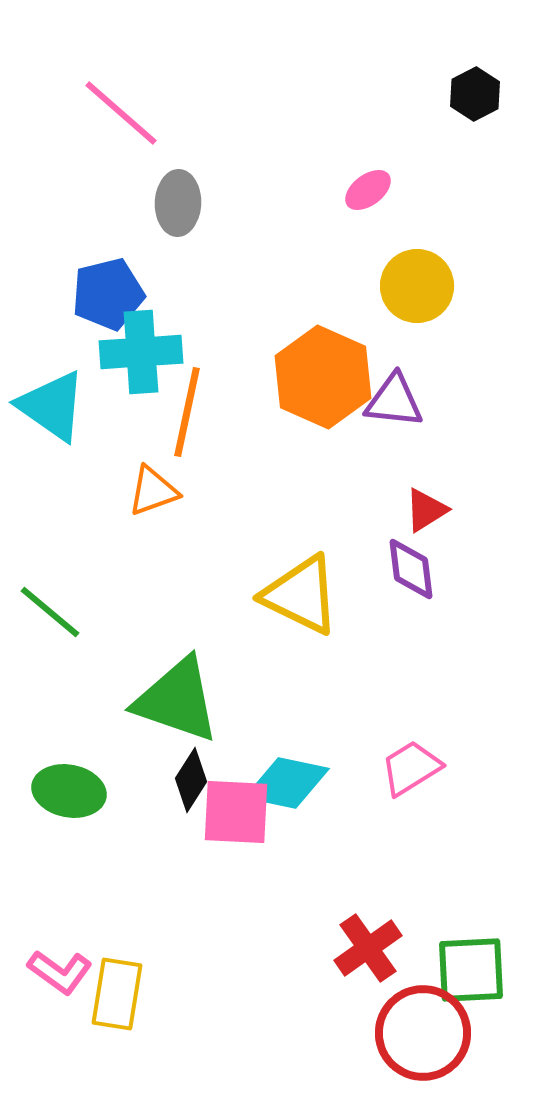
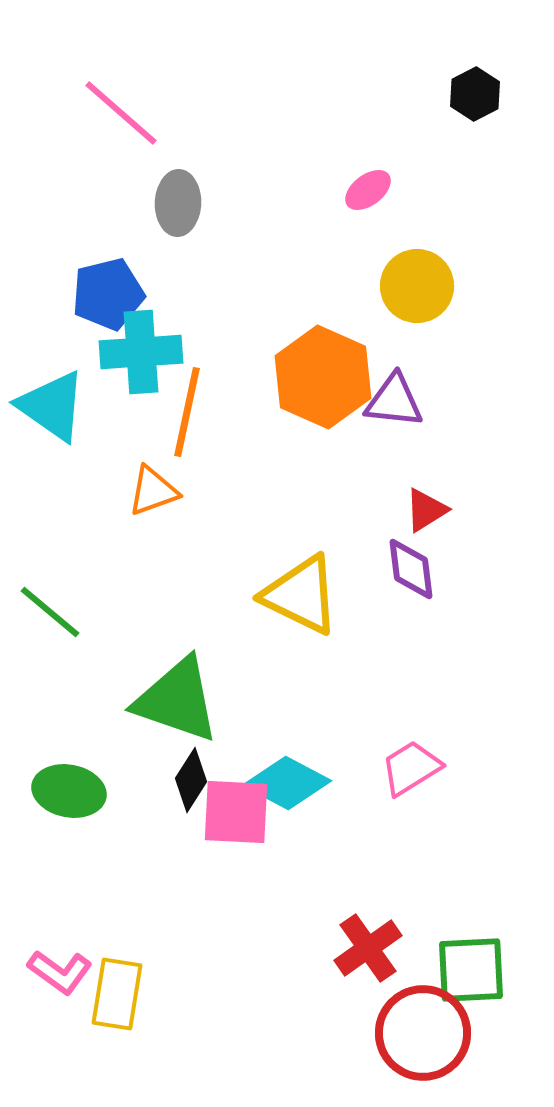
cyan diamond: rotated 16 degrees clockwise
